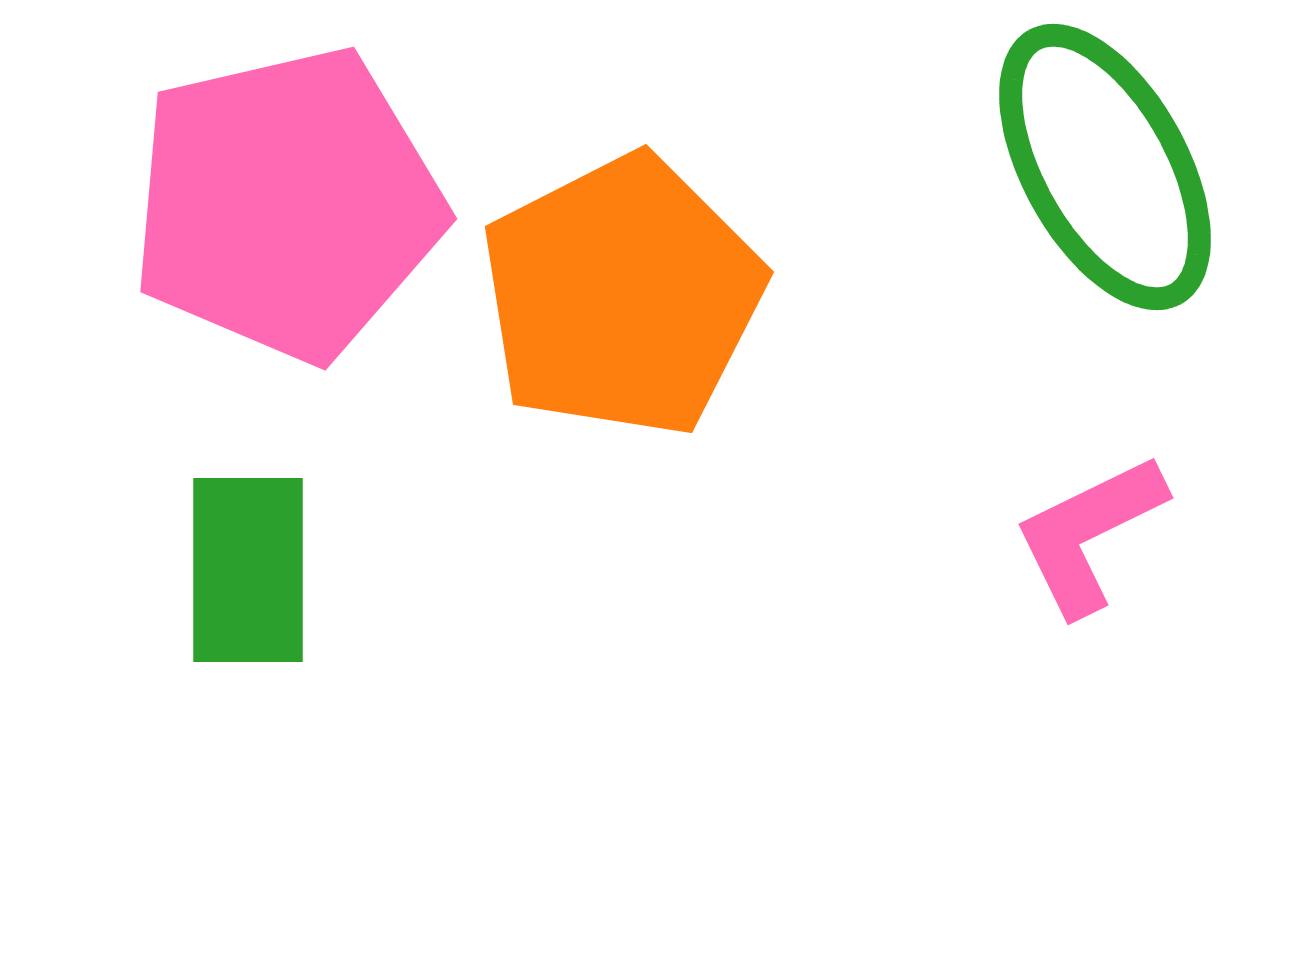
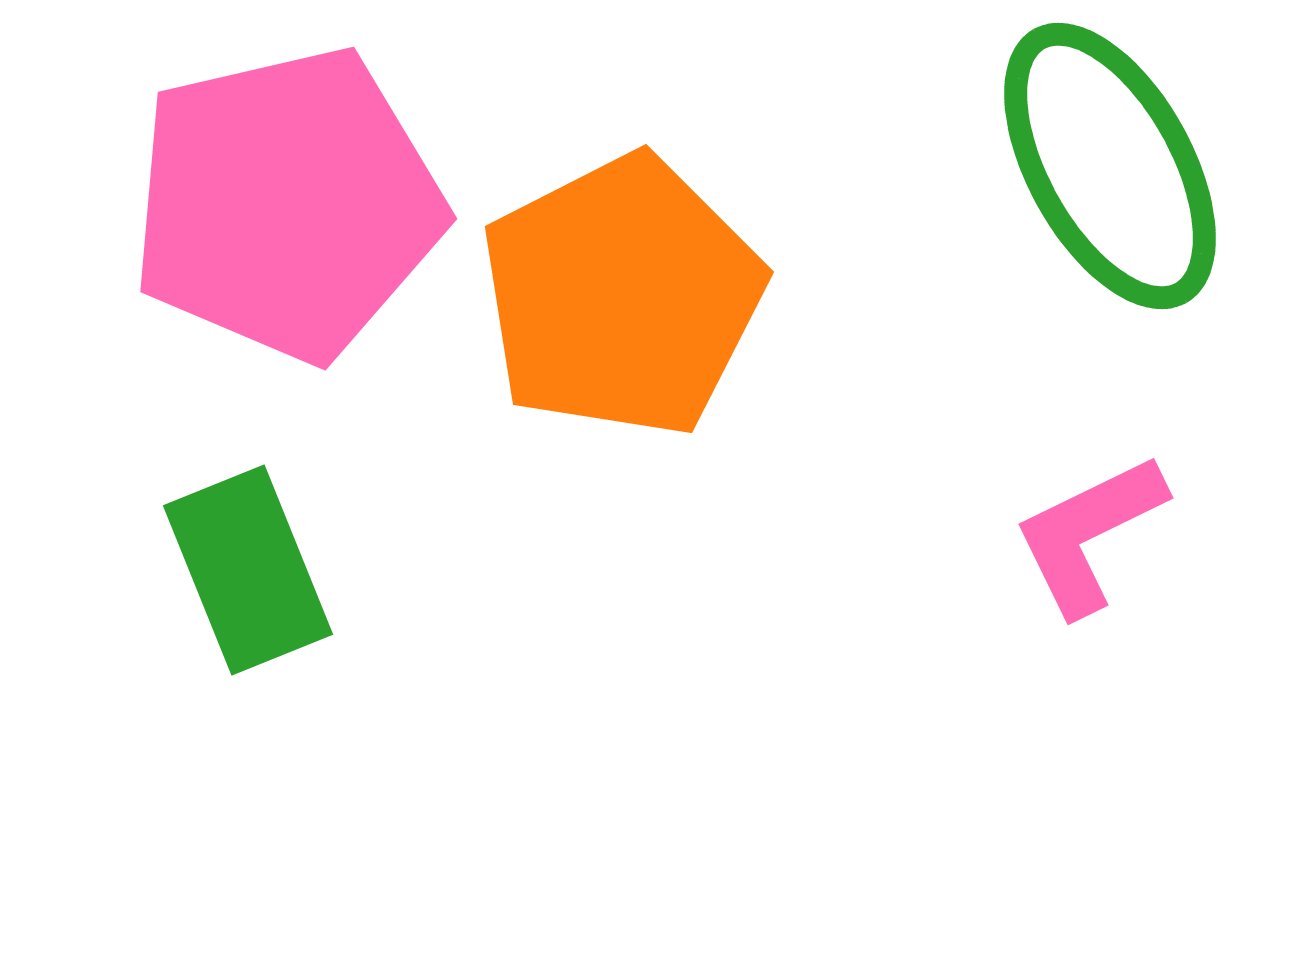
green ellipse: moved 5 px right, 1 px up
green rectangle: rotated 22 degrees counterclockwise
